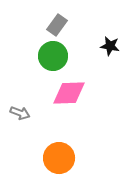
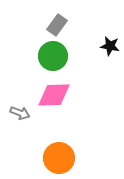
pink diamond: moved 15 px left, 2 px down
